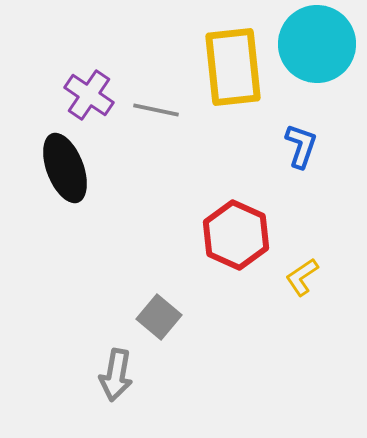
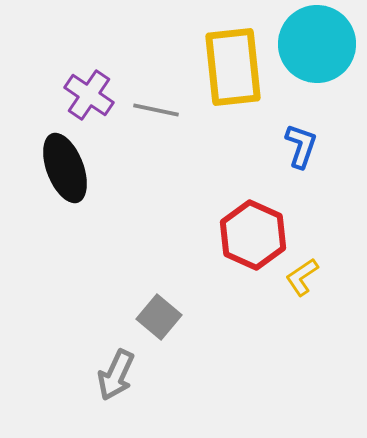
red hexagon: moved 17 px right
gray arrow: rotated 15 degrees clockwise
